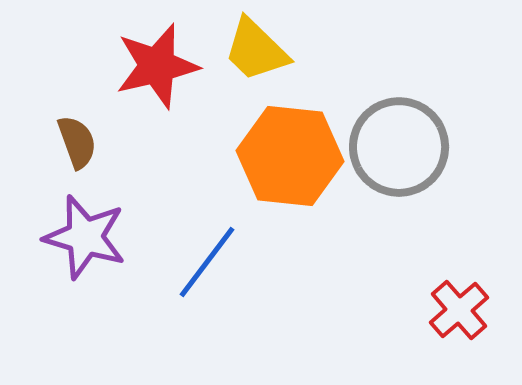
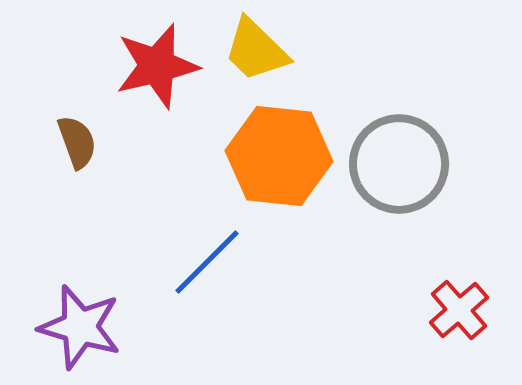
gray circle: moved 17 px down
orange hexagon: moved 11 px left
purple star: moved 5 px left, 90 px down
blue line: rotated 8 degrees clockwise
